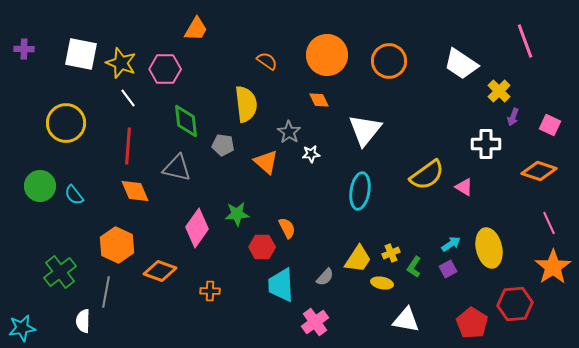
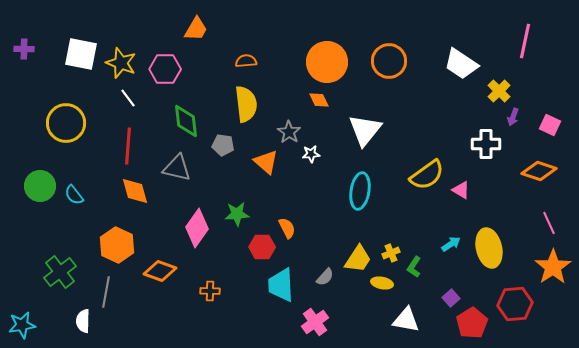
pink line at (525, 41): rotated 32 degrees clockwise
orange circle at (327, 55): moved 7 px down
orange semicircle at (267, 61): moved 21 px left; rotated 40 degrees counterclockwise
pink triangle at (464, 187): moved 3 px left, 3 px down
orange diamond at (135, 191): rotated 8 degrees clockwise
purple square at (448, 269): moved 3 px right, 29 px down; rotated 12 degrees counterclockwise
red pentagon at (472, 323): rotated 8 degrees clockwise
cyan star at (22, 328): moved 3 px up
